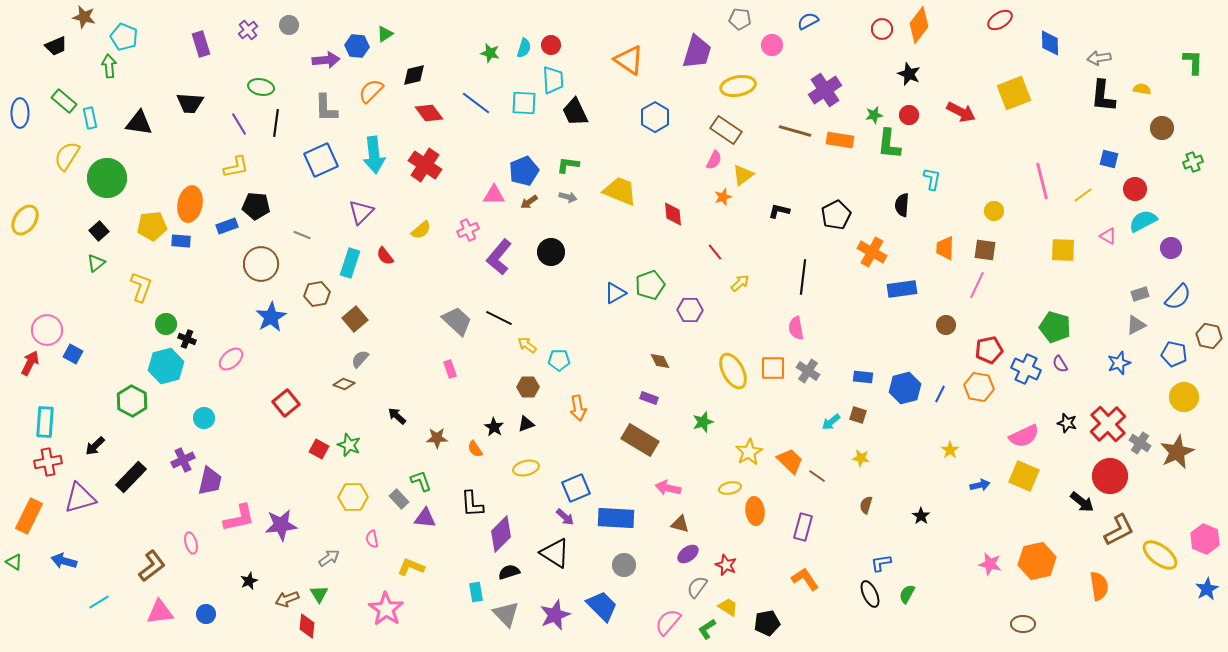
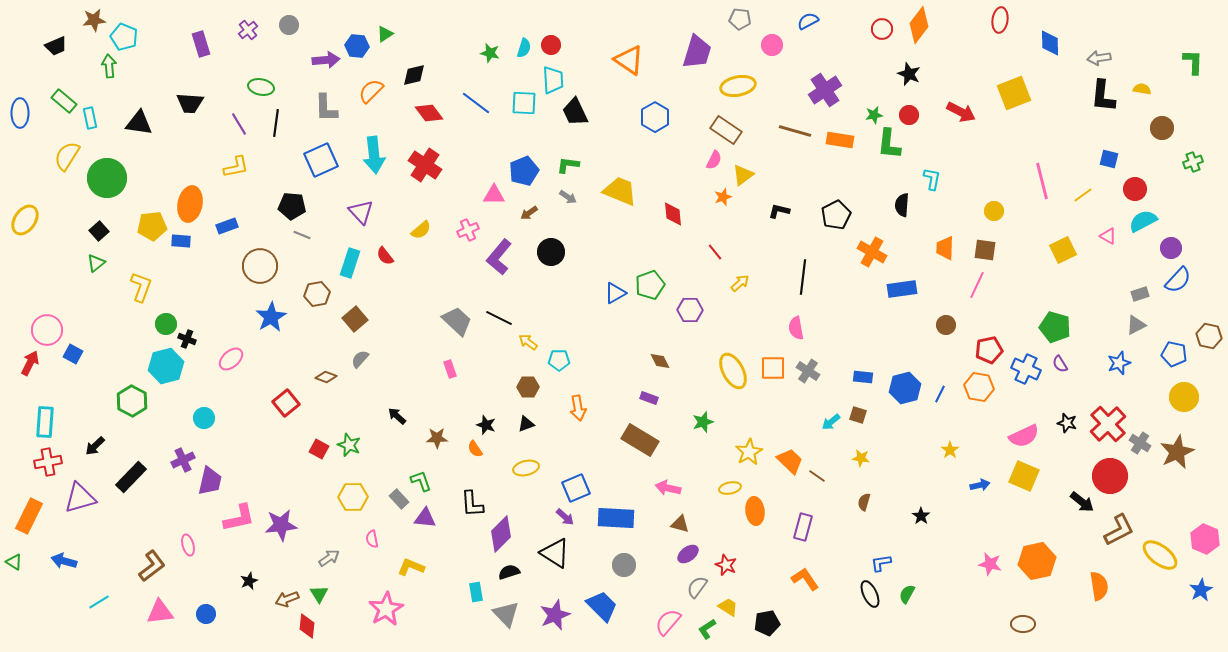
brown star at (84, 17): moved 10 px right, 3 px down; rotated 20 degrees counterclockwise
red ellipse at (1000, 20): rotated 50 degrees counterclockwise
gray arrow at (568, 197): rotated 18 degrees clockwise
brown arrow at (529, 202): moved 11 px down
black pentagon at (256, 206): moved 36 px right
purple triangle at (361, 212): rotated 28 degrees counterclockwise
yellow square at (1063, 250): rotated 28 degrees counterclockwise
brown circle at (261, 264): moved 1 px left, 2 px down
blue semicircle at (1178, 297): moved 17 px up
yellow arrow at (527, 345): moved 1 px right, 3 px up
brown diamond at (344, 384): moved 18 px left, 7 px up
black star at (494, 427): moved 8 px left, 2 px up; rotated 12 degrees counterclockwise
brown semicircle at (866, 505): moved 2 px left, 3 px up
pink ellipse at (191, 543): moved 3 px left, 2 px down
blue star at (1207, 589): moved 6 px left, 1 px down
pink star at (386, 609): rotated 8 degrees clockwise
